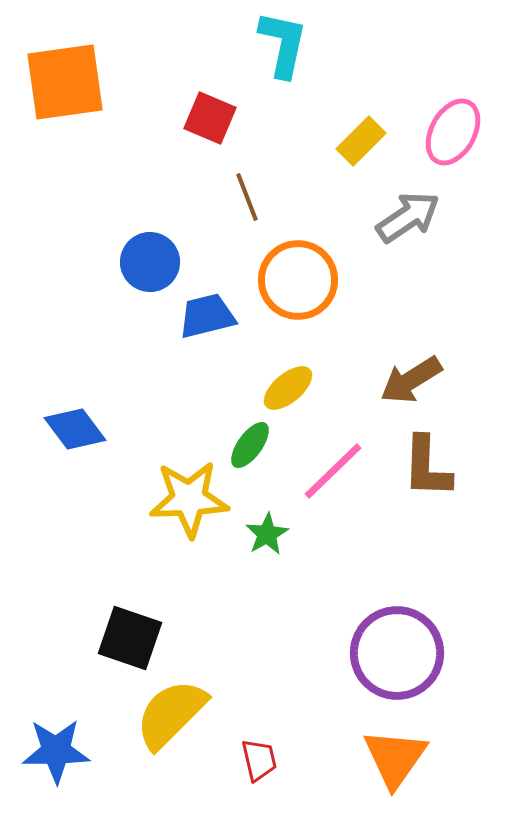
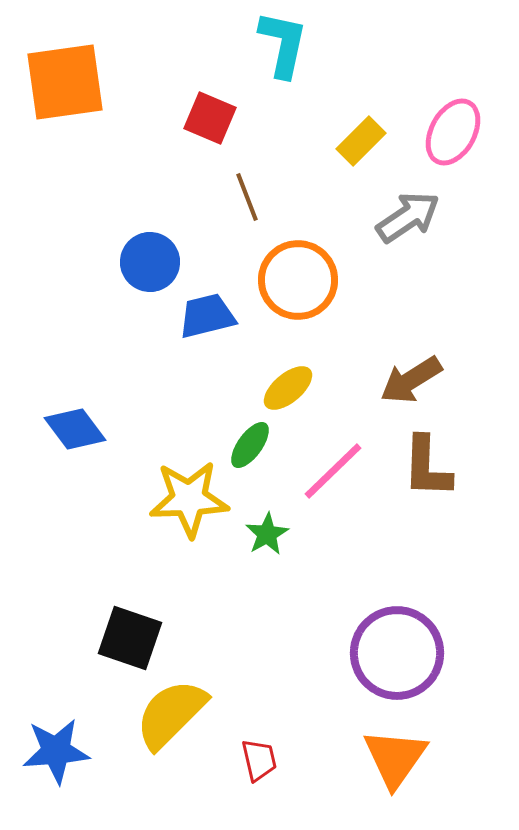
blue star: rotated 4 degrees counterclockwise
